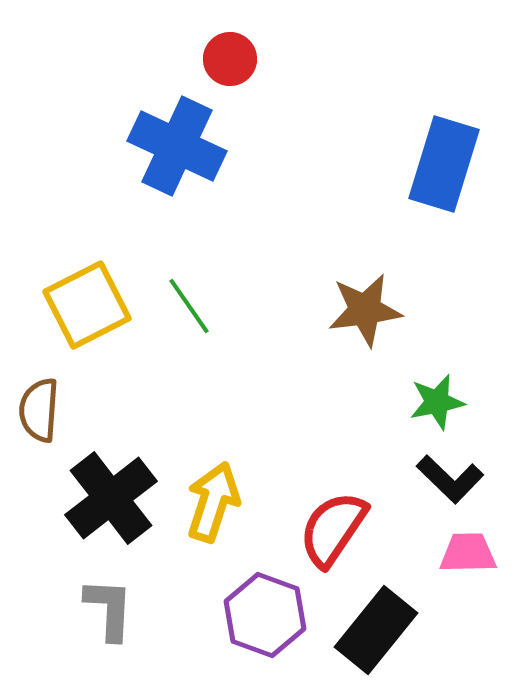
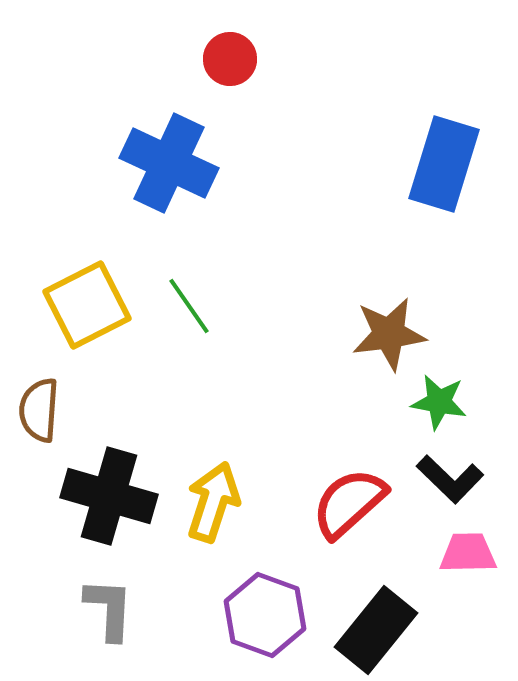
blue cross: moved 8 px left, 17 px down
brown star: moved 24 px right, 24 px down
green star: moved 2 px right; rotated 22 degrees clockwise
black cross: moved 2 px left, 2 px up; rotated 36 degrees counterclockwise
red semicircle: moved 16 px right, 26 px up; rotated 14 degrees clockwise
